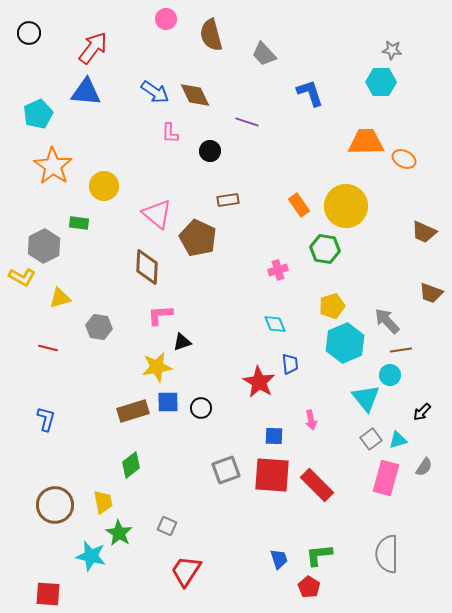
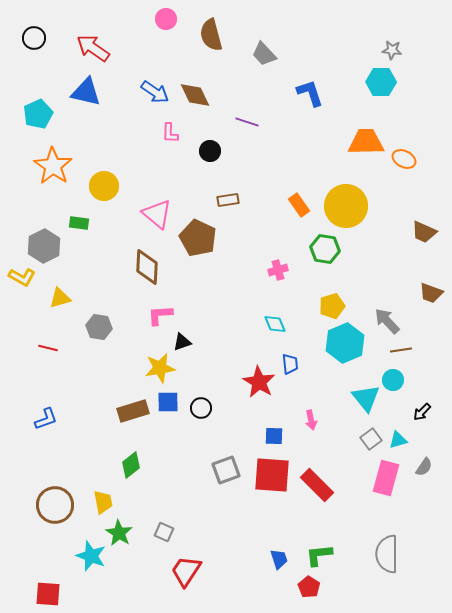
black circle at (29, 33): moved 5 px right, 5 px down
red arrow at (93, 48): rotated 92 degrees counterclockwise
blue triangle at (86, 92): rotated 8 degrees clockwise
yellow star at (157, 367): moved 3 px right, 1 px down
cyan circle at (390, 375): moved 3 px right, 5 px down
blue L-shape at (46, 419): rotated 55 degrees clockwise
gray square at (167, 526): moved 3 px left, 6 px down
cyan star at (91, 556): rotated 8 degrees clockwise
